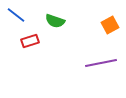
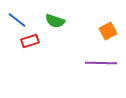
blue line: moved 1 px right, 5 px down
orange square: moved 2 px left, 6 px down
purple line: rotated 12 degrees clockwise
